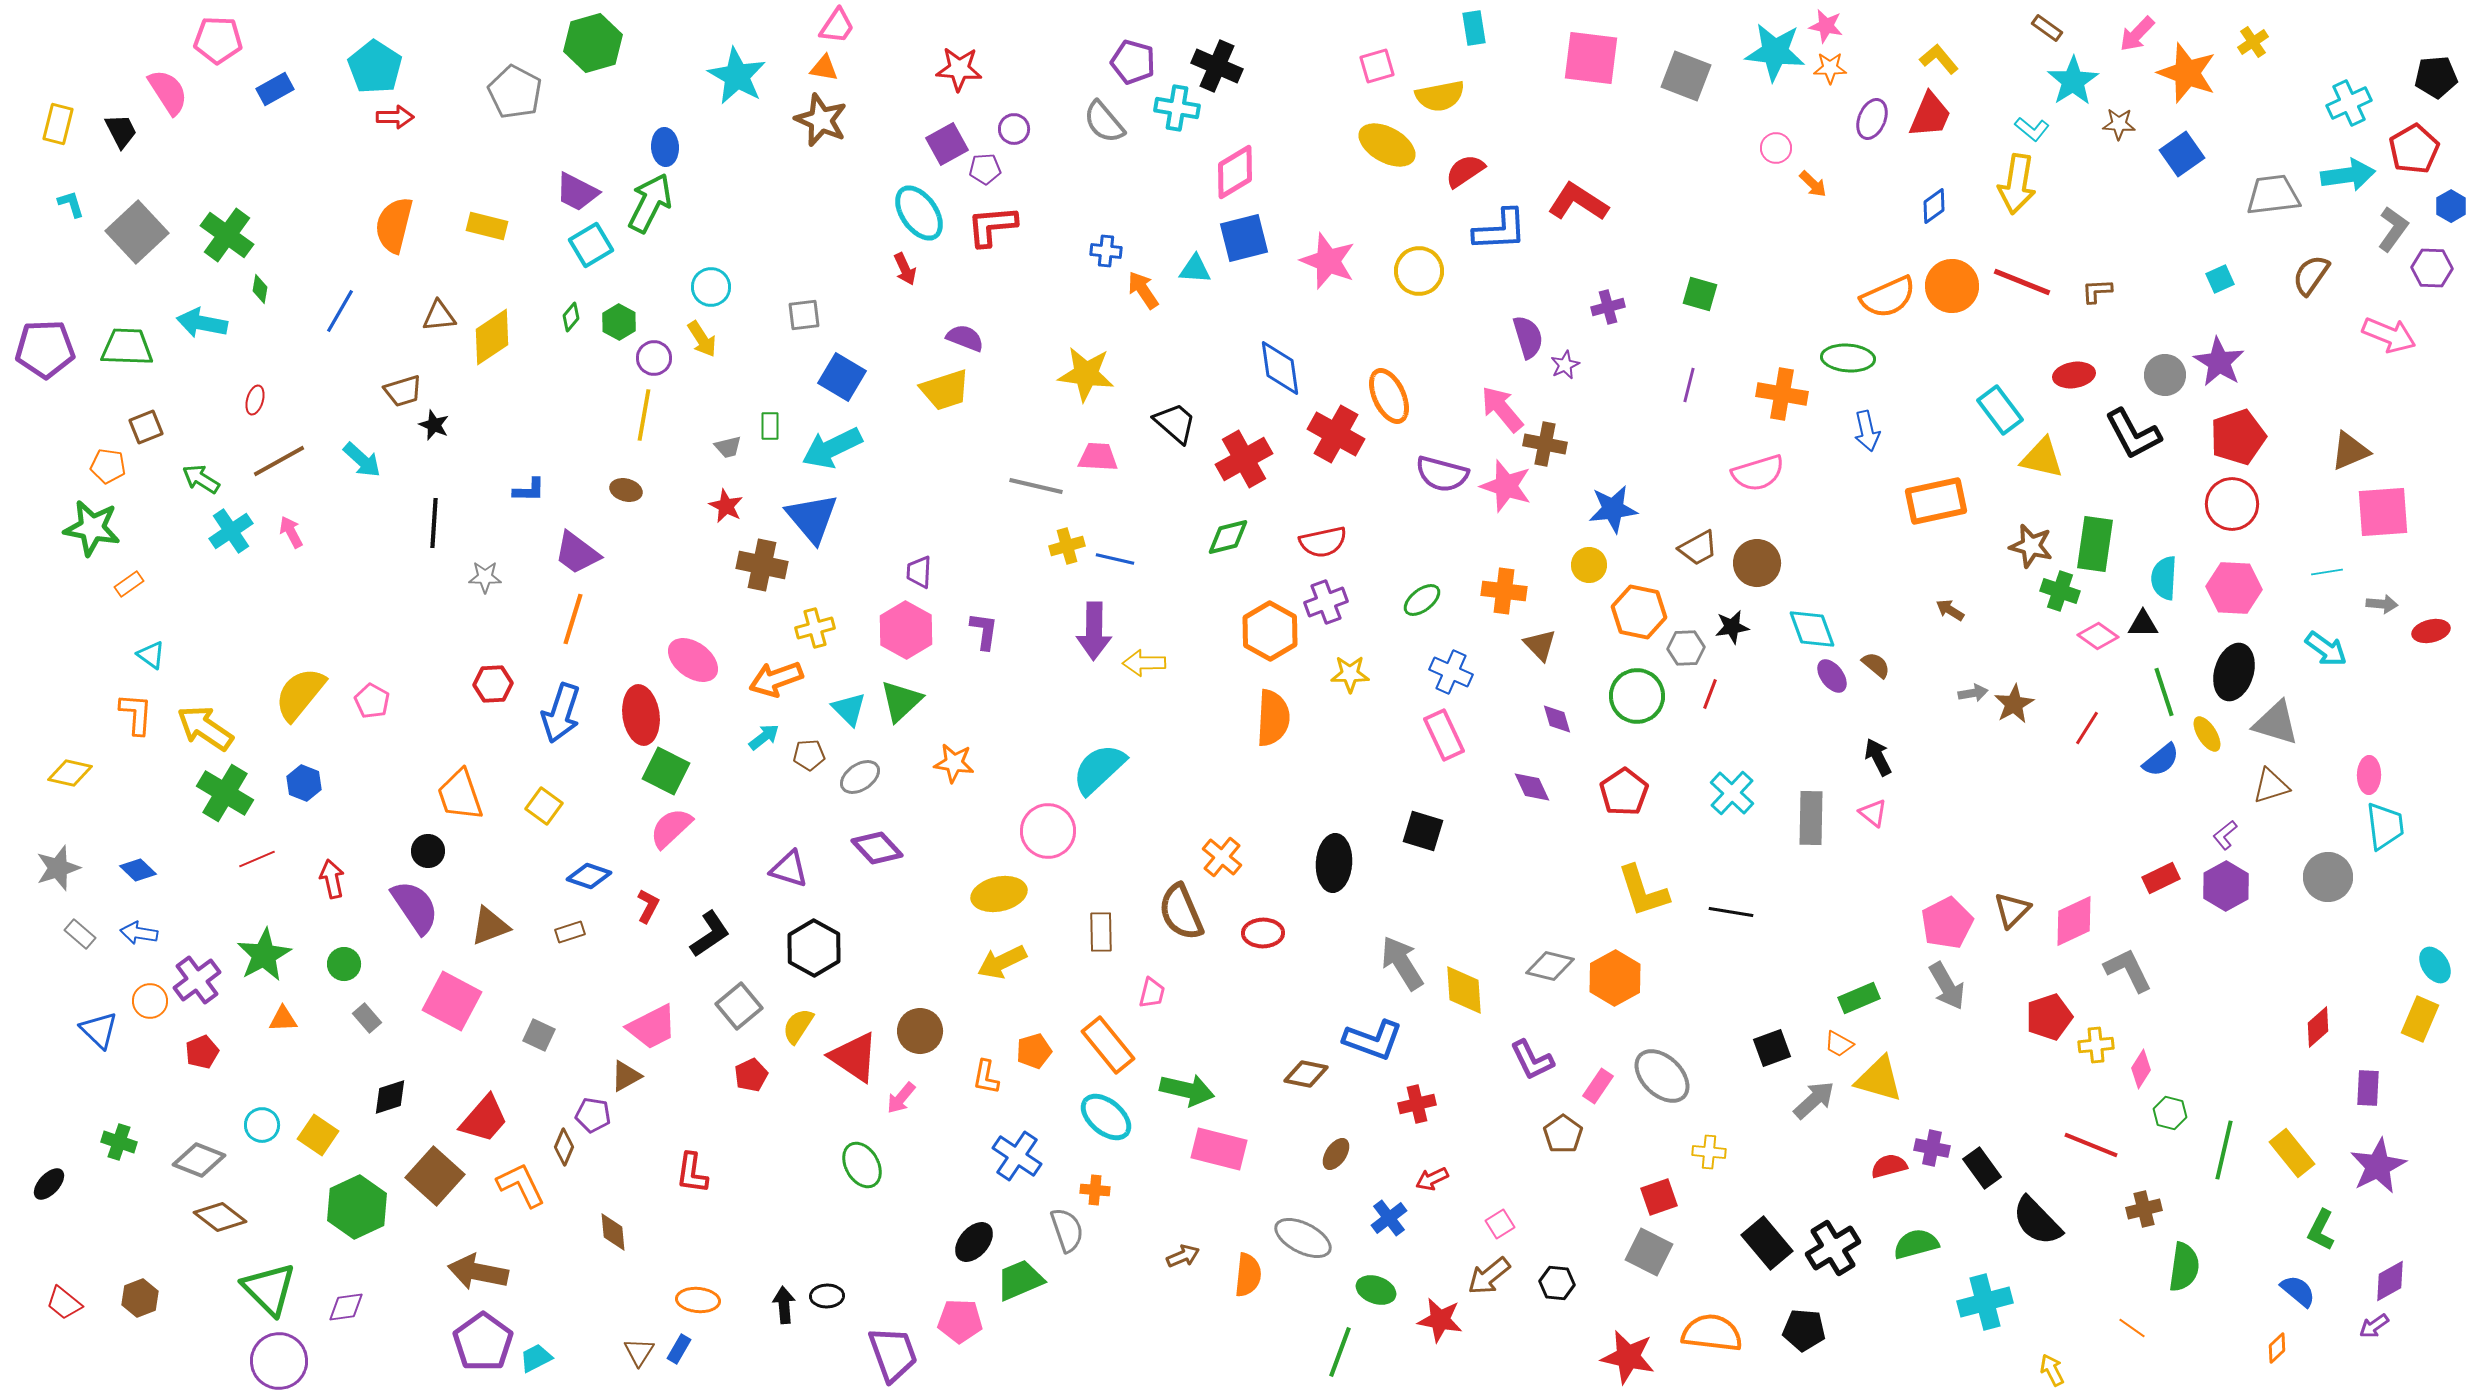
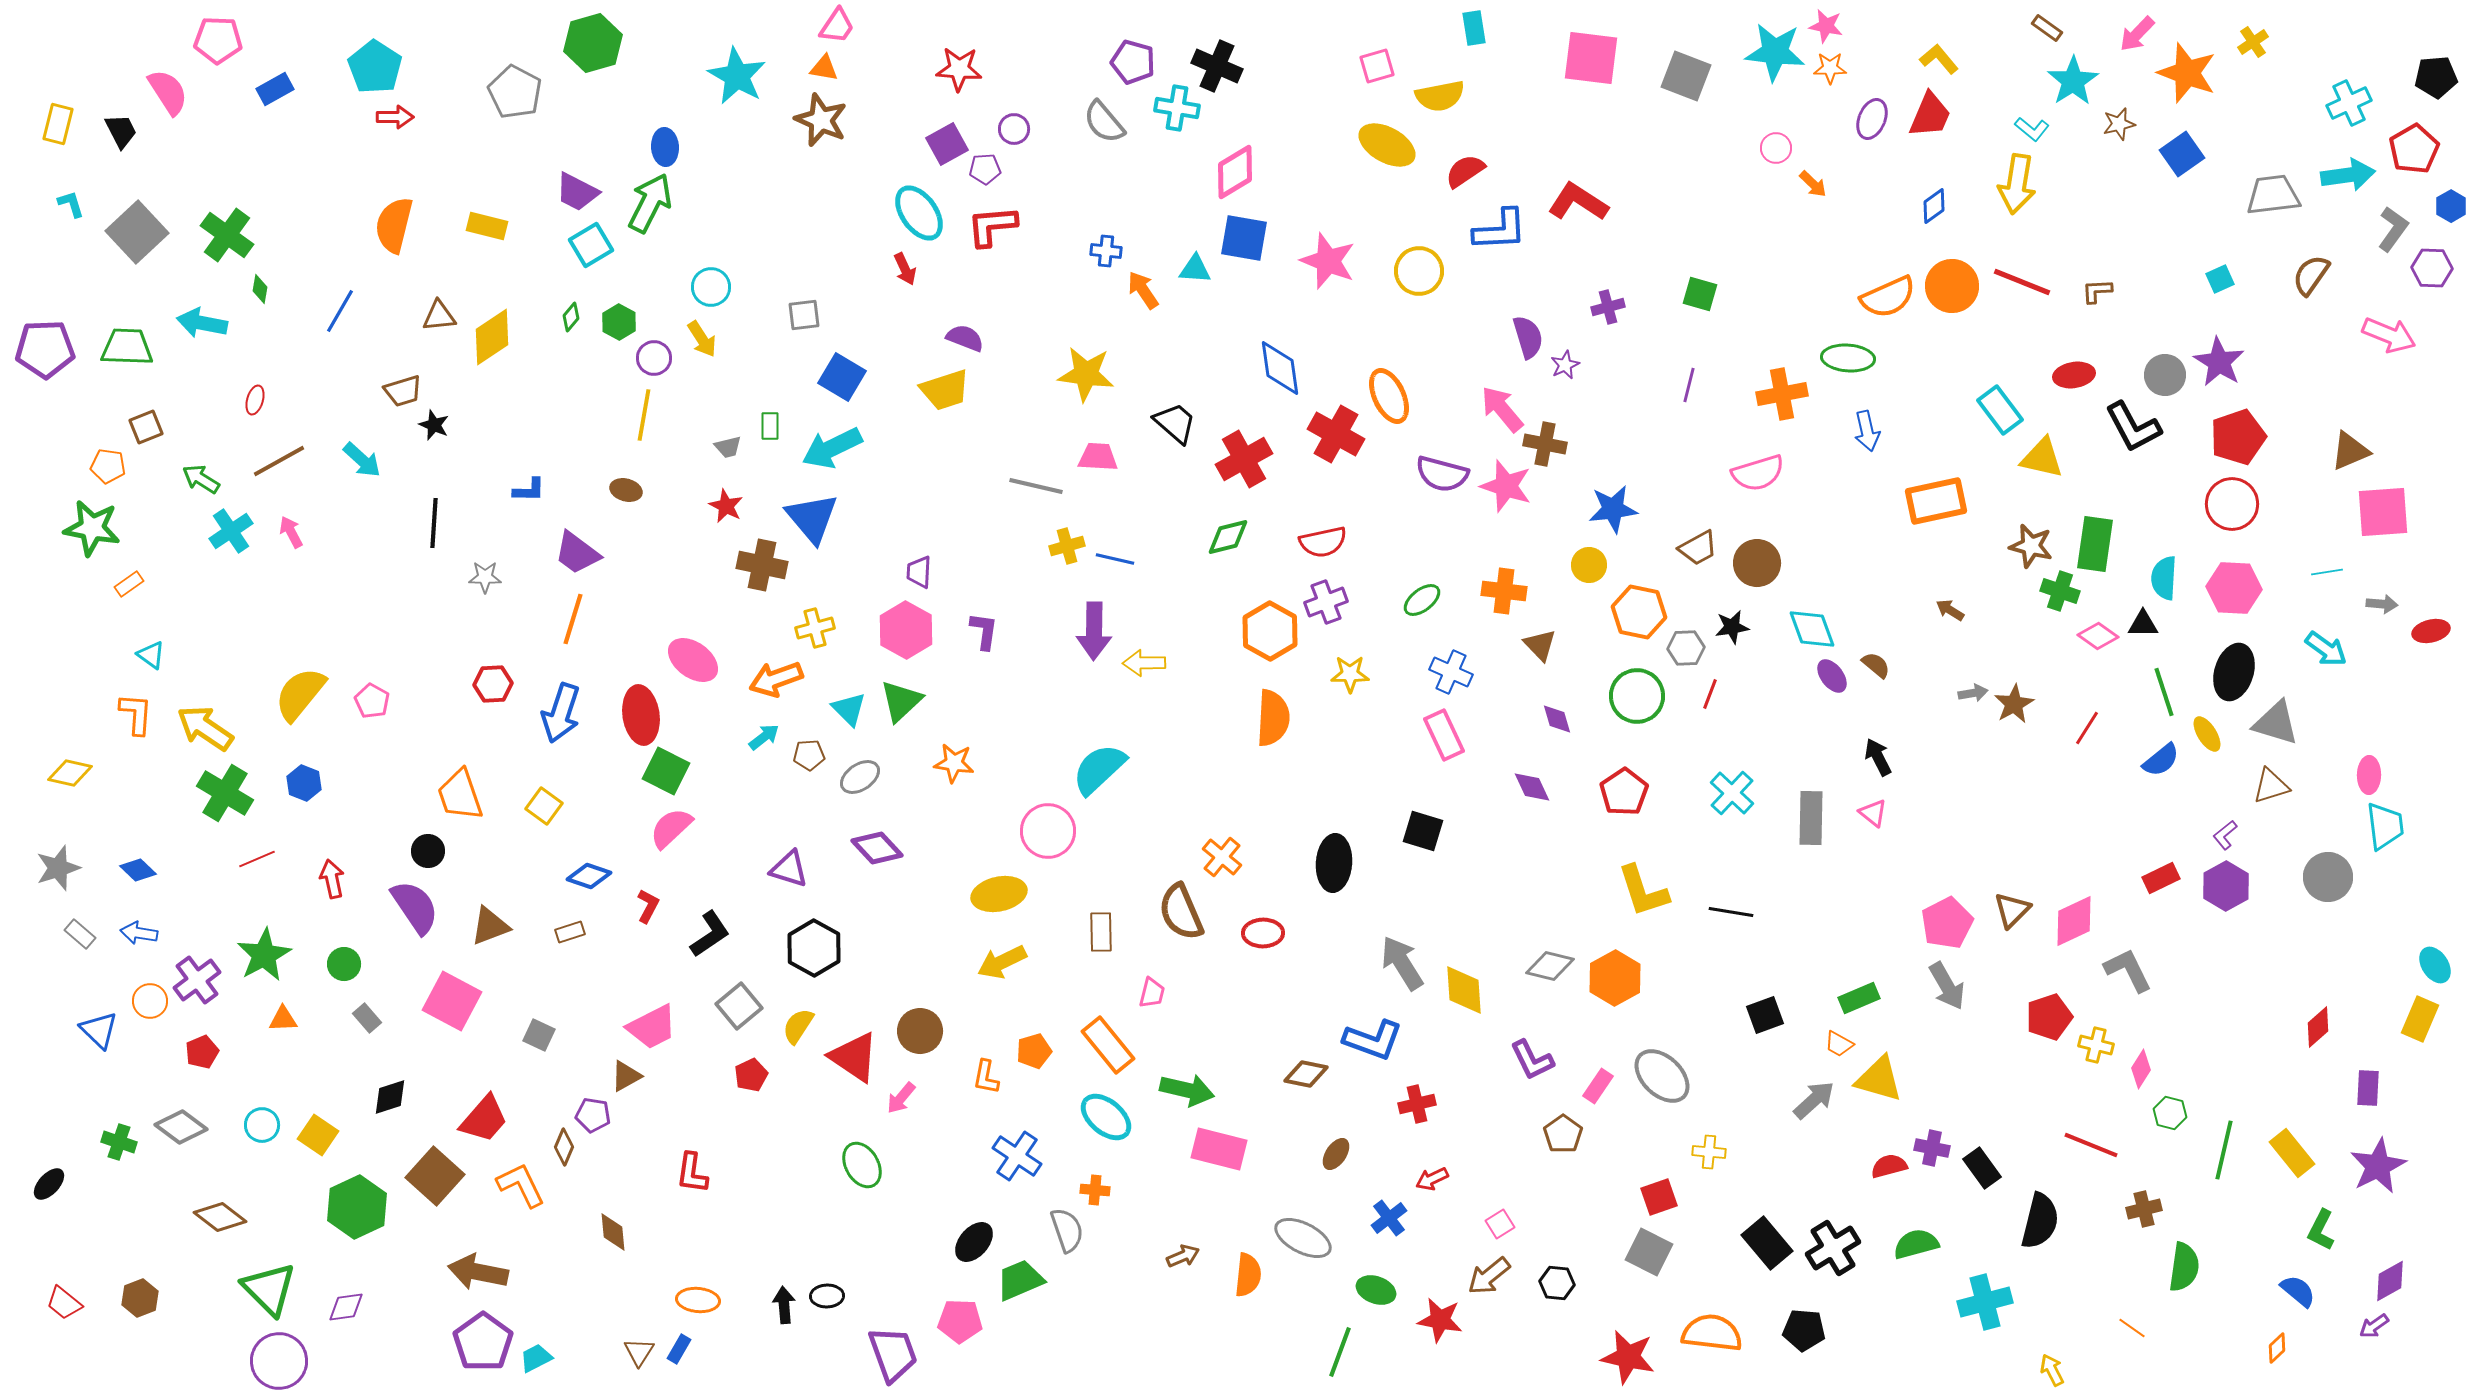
brown star at (2119, 124): rotated 16 degrees counterclockwise
blue square at (1244, 238): rotated 24 degrees clockwise
orange cross at (1782, 394): rotated 21 degrees counterclockwise
black L-shape at (2133, 434): moved 7 px up
yellow cross at (2096, 1045): rotated 20 degrees clockwise
black square at (1772, 1048): moved 7 px left, 33 px up
gray diamond at (199, 1160): moved 18 px left, 33 px up; rotated 15 degrees clockwise
black semicircle at (2037, 1221): moved 3 px right; rotated 122 degrees counterclockwise
